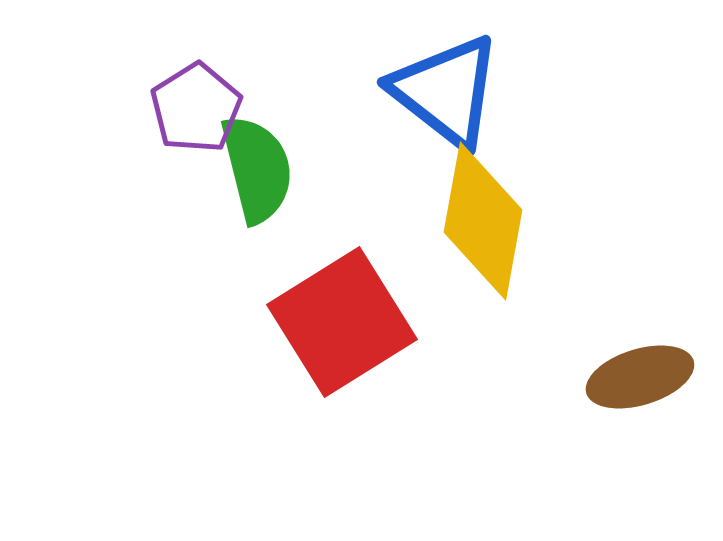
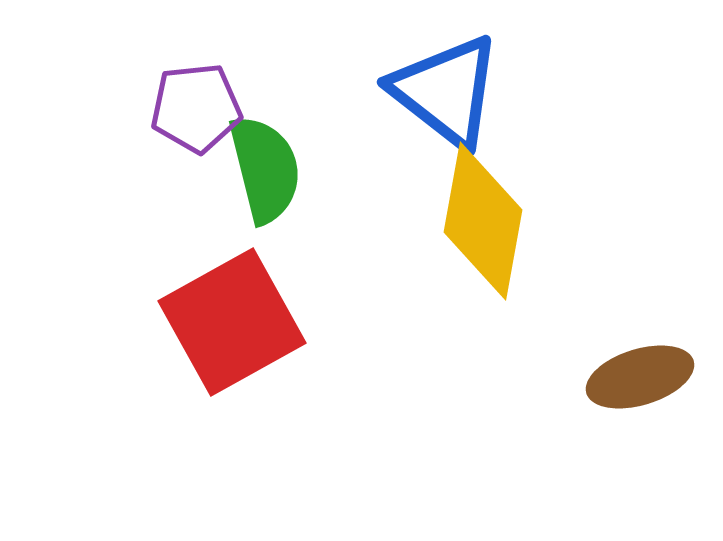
purple pentagon: rotated 26 degrees clockwise
green semicircle: moved 8 px right
red square: moved 110 px left; rotated 3 degrees clockwise
